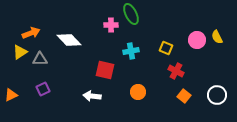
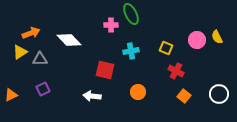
white circle: moved 2 px right, 1 px up
